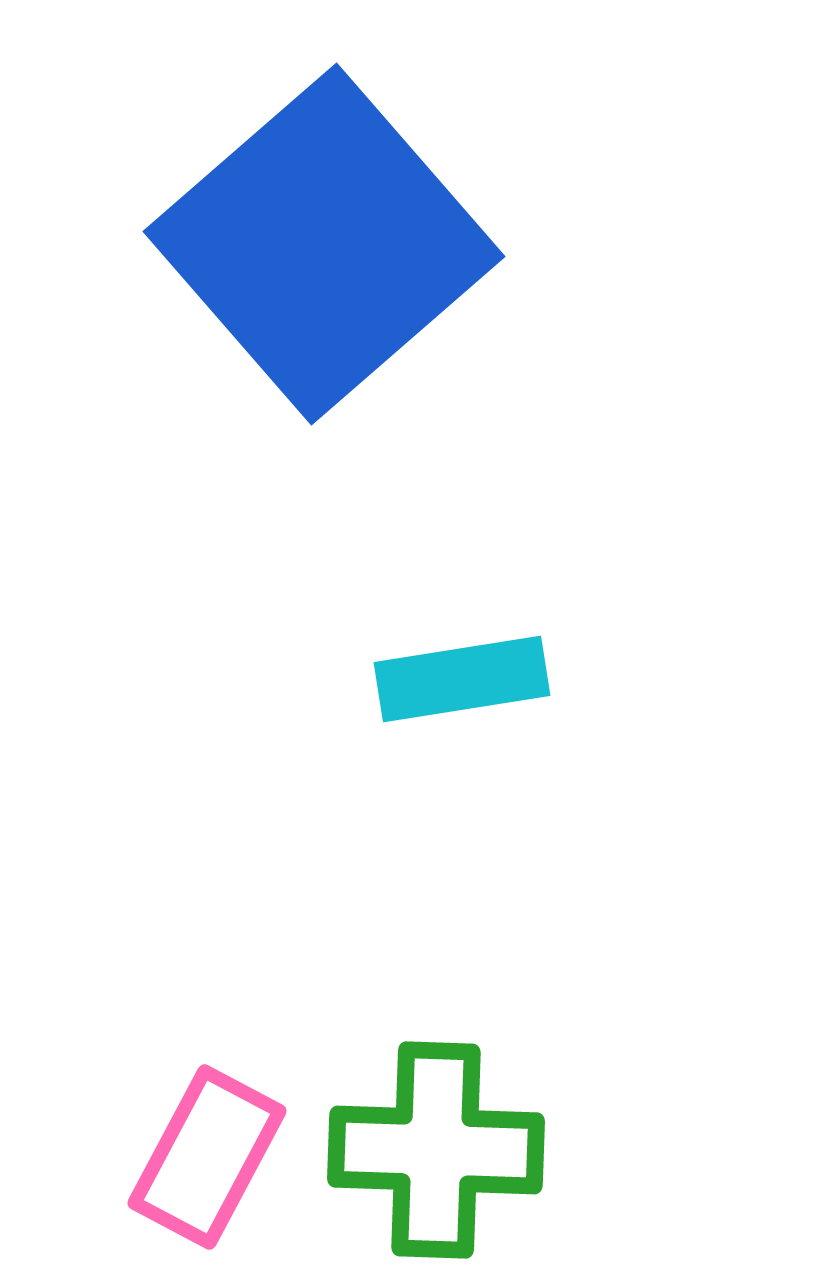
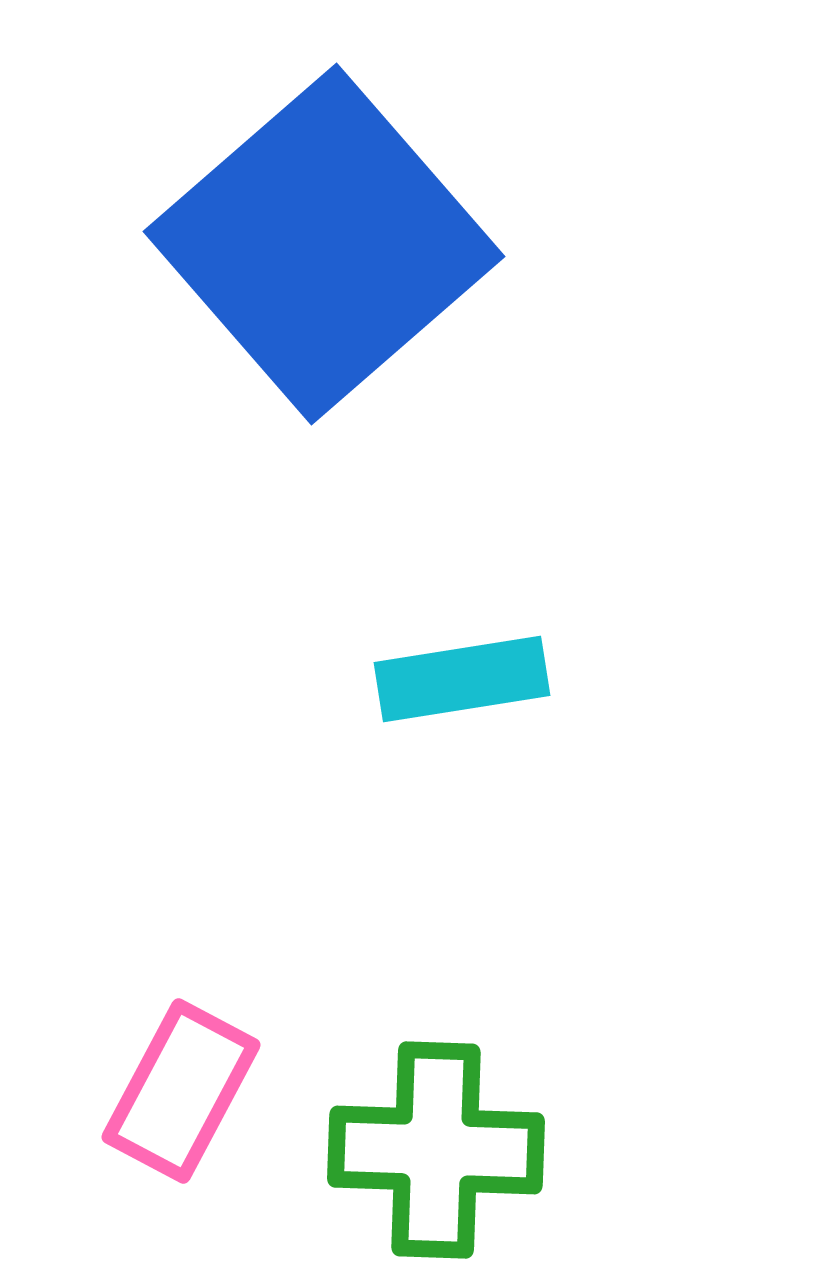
pink rectangle: moved 26 px left, 66 px up
